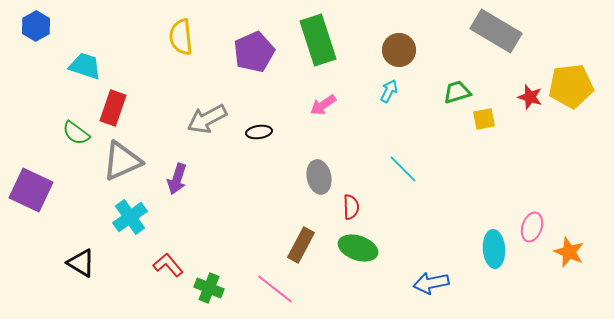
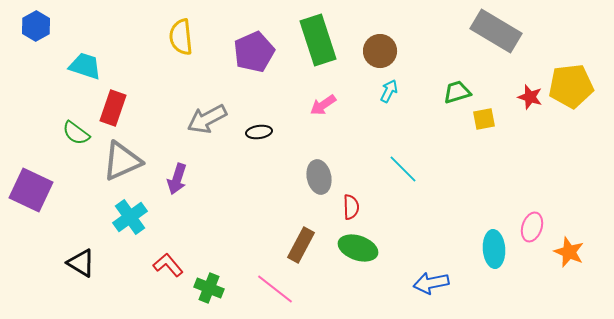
brown circle: moved 19 px left, 1 px down
